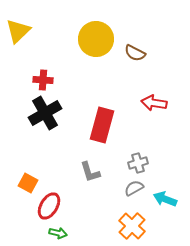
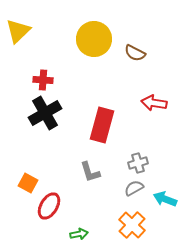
yellow circle: moved 2 px left
orange cross: moved 1 px up
green arrow: moved 21 px right, 1 px down; rotated 24 degrees counterclockwise
